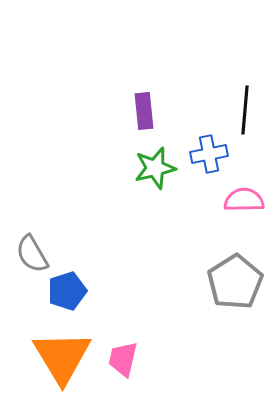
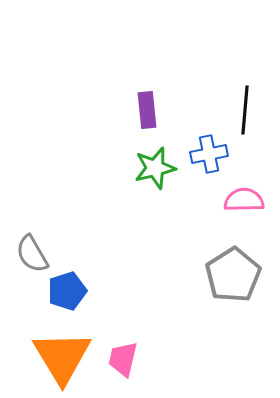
purple rectangle: moved 3 px right, 1 px up
gray pentagon: moved 2 px left, 7 px up
